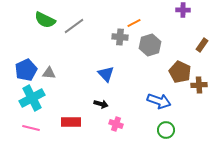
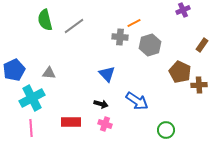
purple cross: rotated 24 degrees counterclockwise
green semicircle: rotated 50 degrees clockwise
blue pentagon: moved 12 px left
blue triangle: moved 1 px right
blue arrow: moved 22 px left; rotated 15 degrees clockwise
pink cross: moved 11 px left
pink line: rotated 72 degrees clockwise
